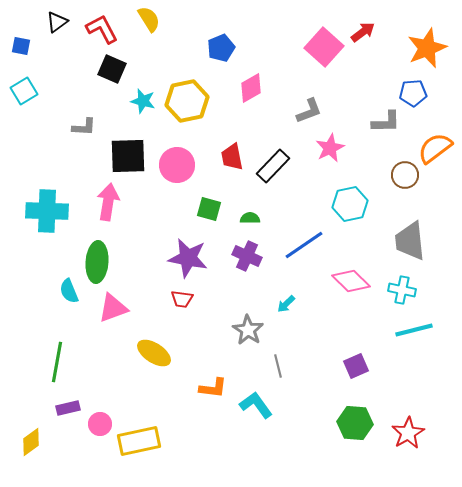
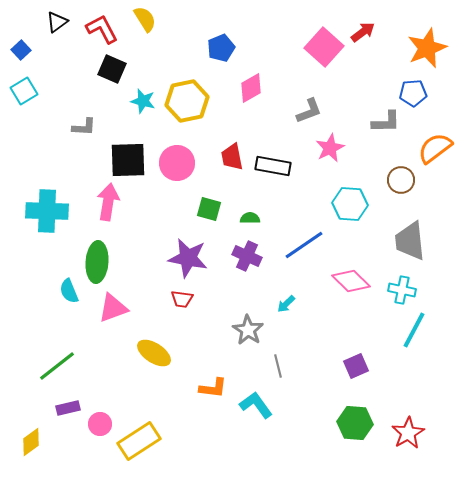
yellow semicircle at (149, 19): moved 4 px left
blue square at (21, 46): moved 4 px down; rotated 36 degrees clockwise
black square at (128, 156): moved 4 px down
pink circle at (177, 165): moved 2 px up
black rectangle at (273, 166): rotated 56 degrees clockwise
brown circle at (405, 175): moved 4 px left, 5 px down
cyan hexagon at (350, 204): rotated 16 degrees clockwise
cyan line at (414, 330): rotated 48 degrees counterclockwise
green line at (57, 362): moved 4 px down; rotated 42 degrees clockwise
yellow rectangle at (139, 441): rotated 21 degrees counterclockwise
